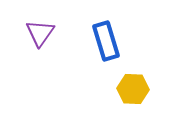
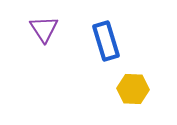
purple triangle: moved 4 px right, 4 px up; rotated 8 degrees counterclockwise
